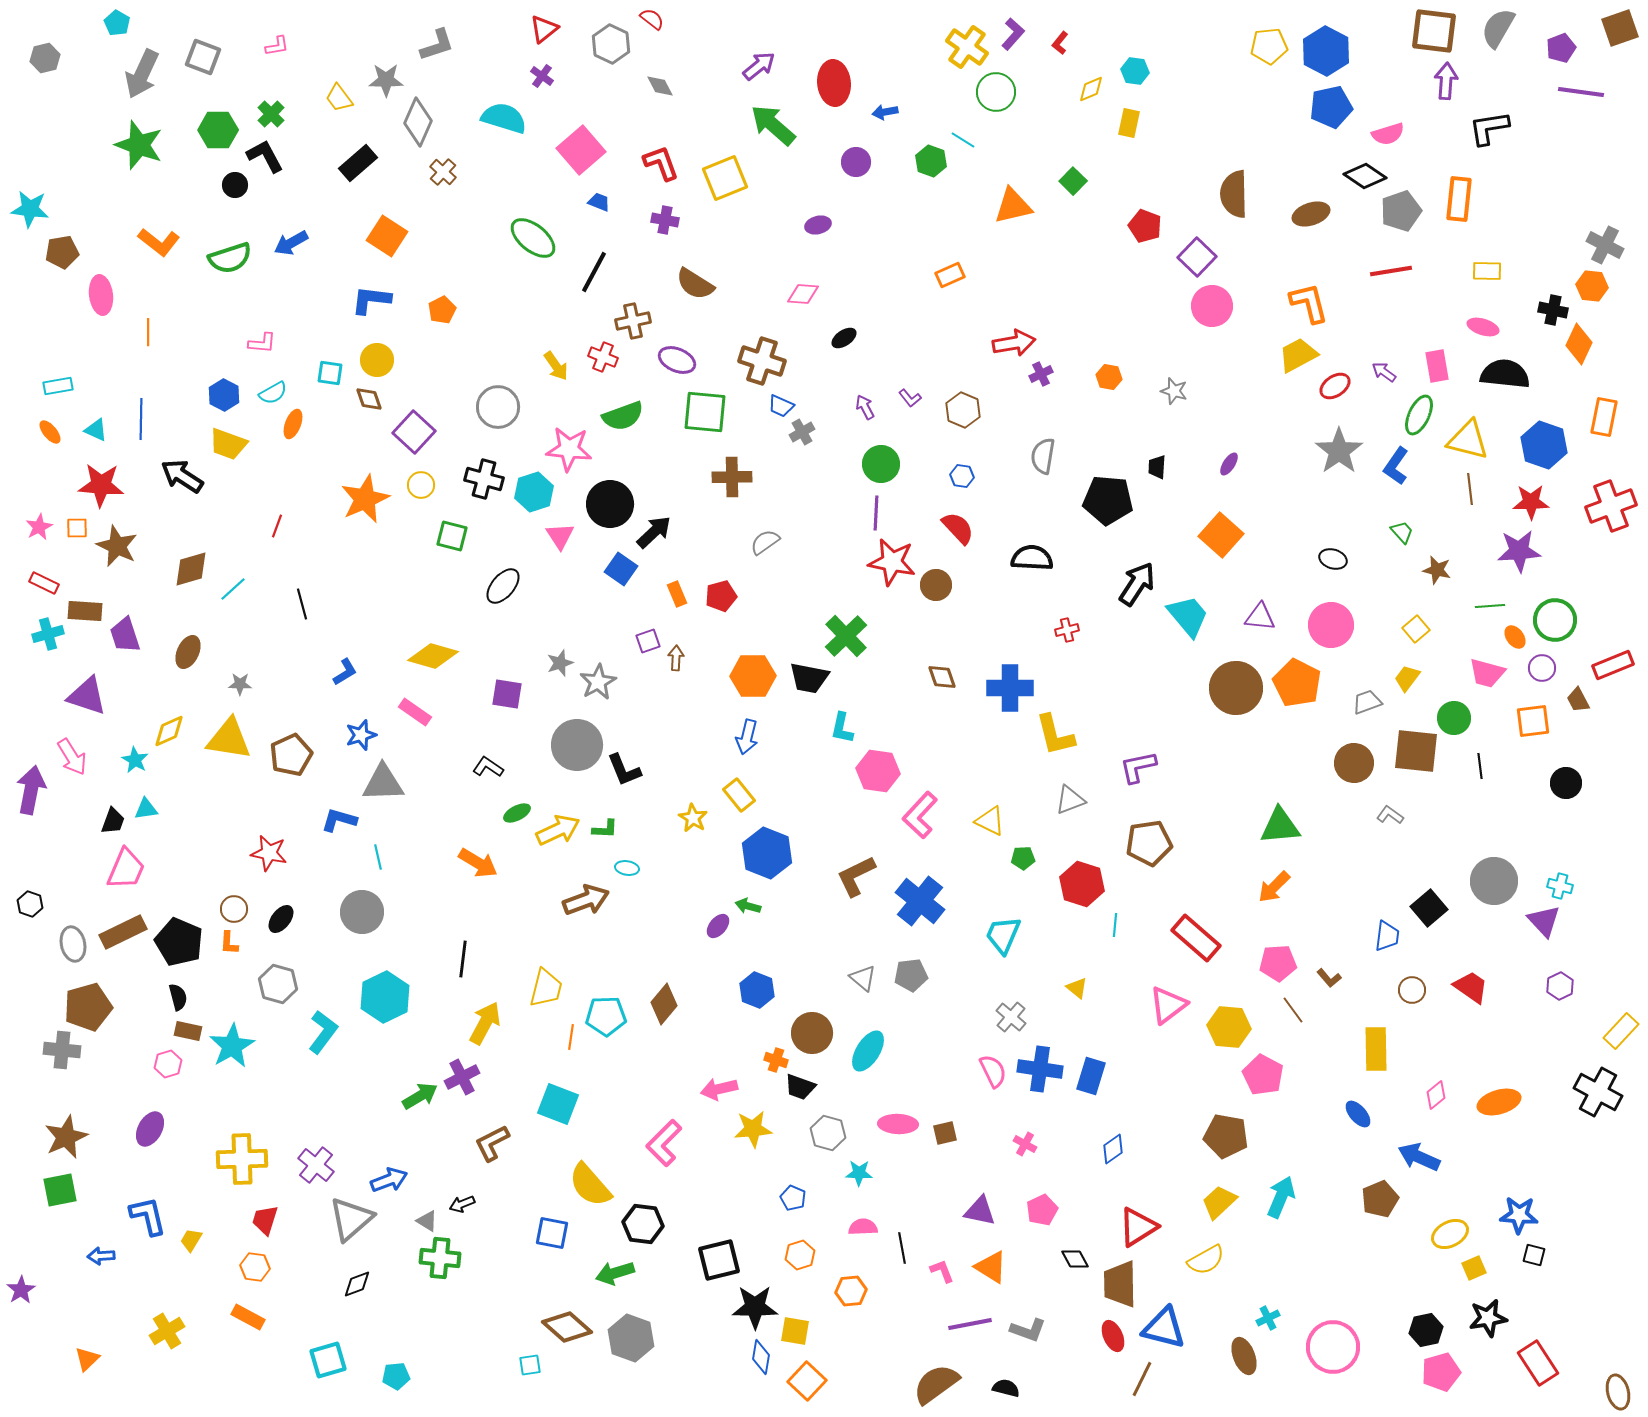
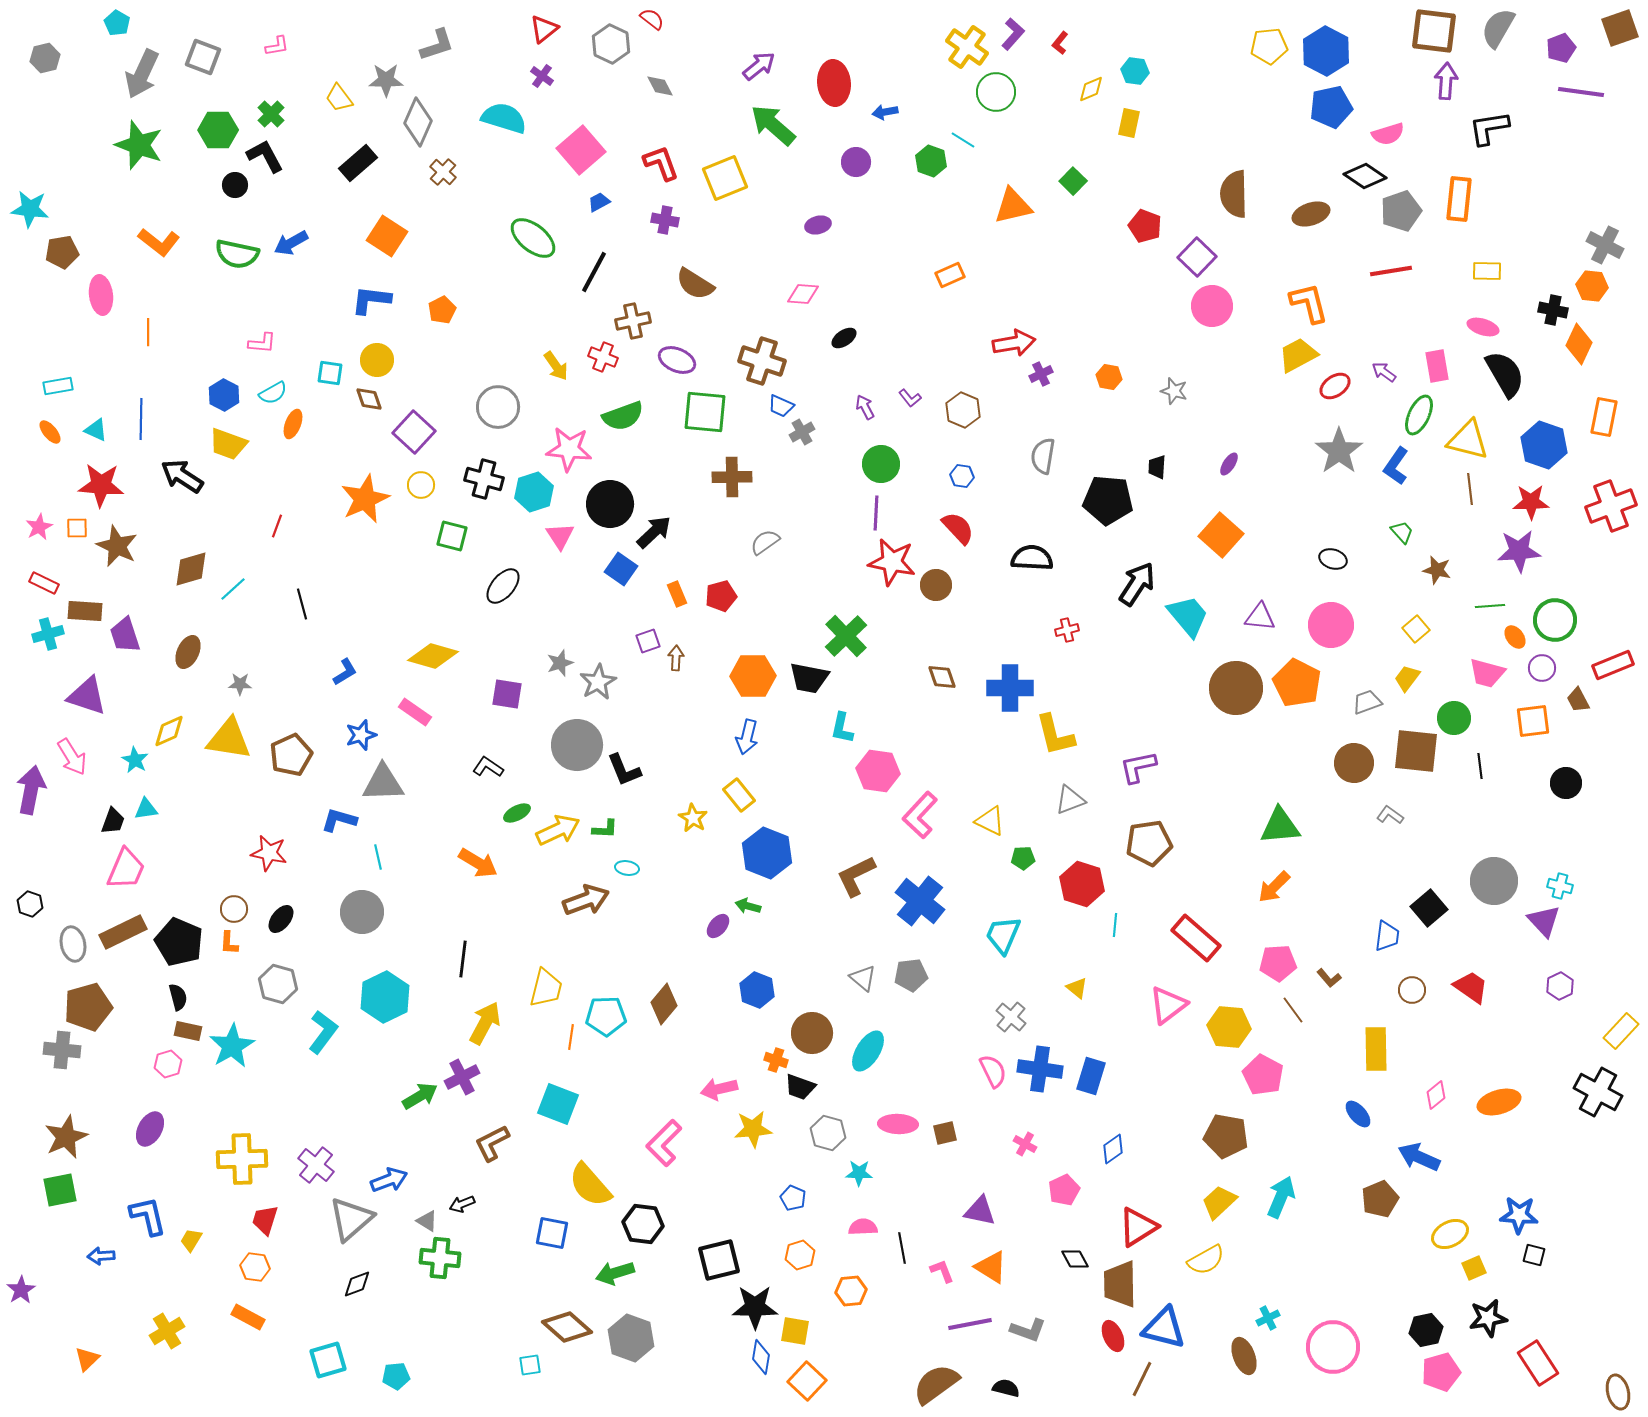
blue trapezoid at (599, 202): rotated 50 degrees counterclockwise
green semicircle at (230, 258): moved 7 px right, 4 px up; rotated 30 degrees clockwise
black semicircle at (1505, 374): rotated 54 degrees clockwise
pink pentagon at (1042, 1210): moved 22 px right, 20 px up
